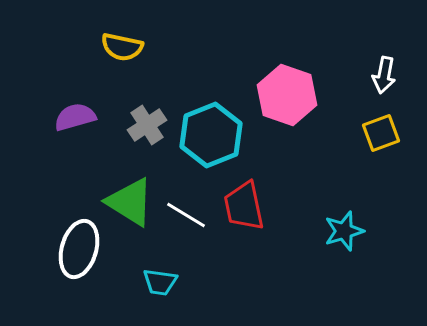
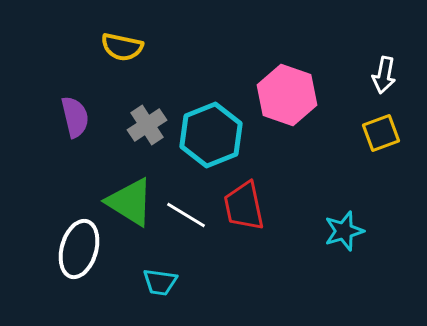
purple semicircle: rotated 93 degrees clockwise
